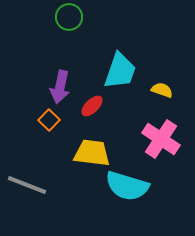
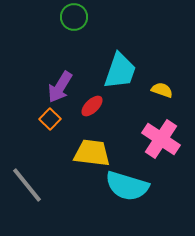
green circle: moved 5 px right
purple arrow: rotated 20 degrees clockwise
orange square: moved 1 px right, 1 px up
gray line: rotated 30 degrees clockwise
